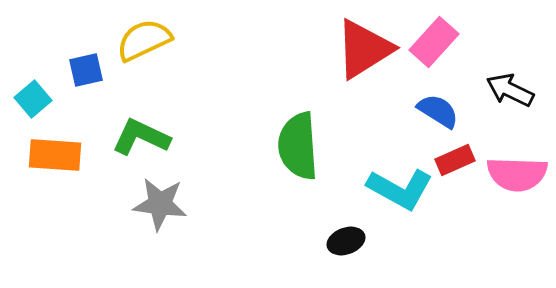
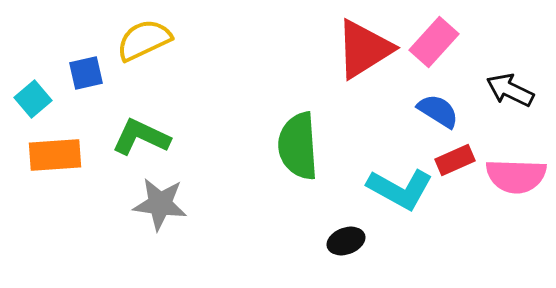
blue square: moved 3 px down
orange rectangle: rotated 8 degrees counterclockwise
pink semicircle: moved 1 px left, 2 px down
